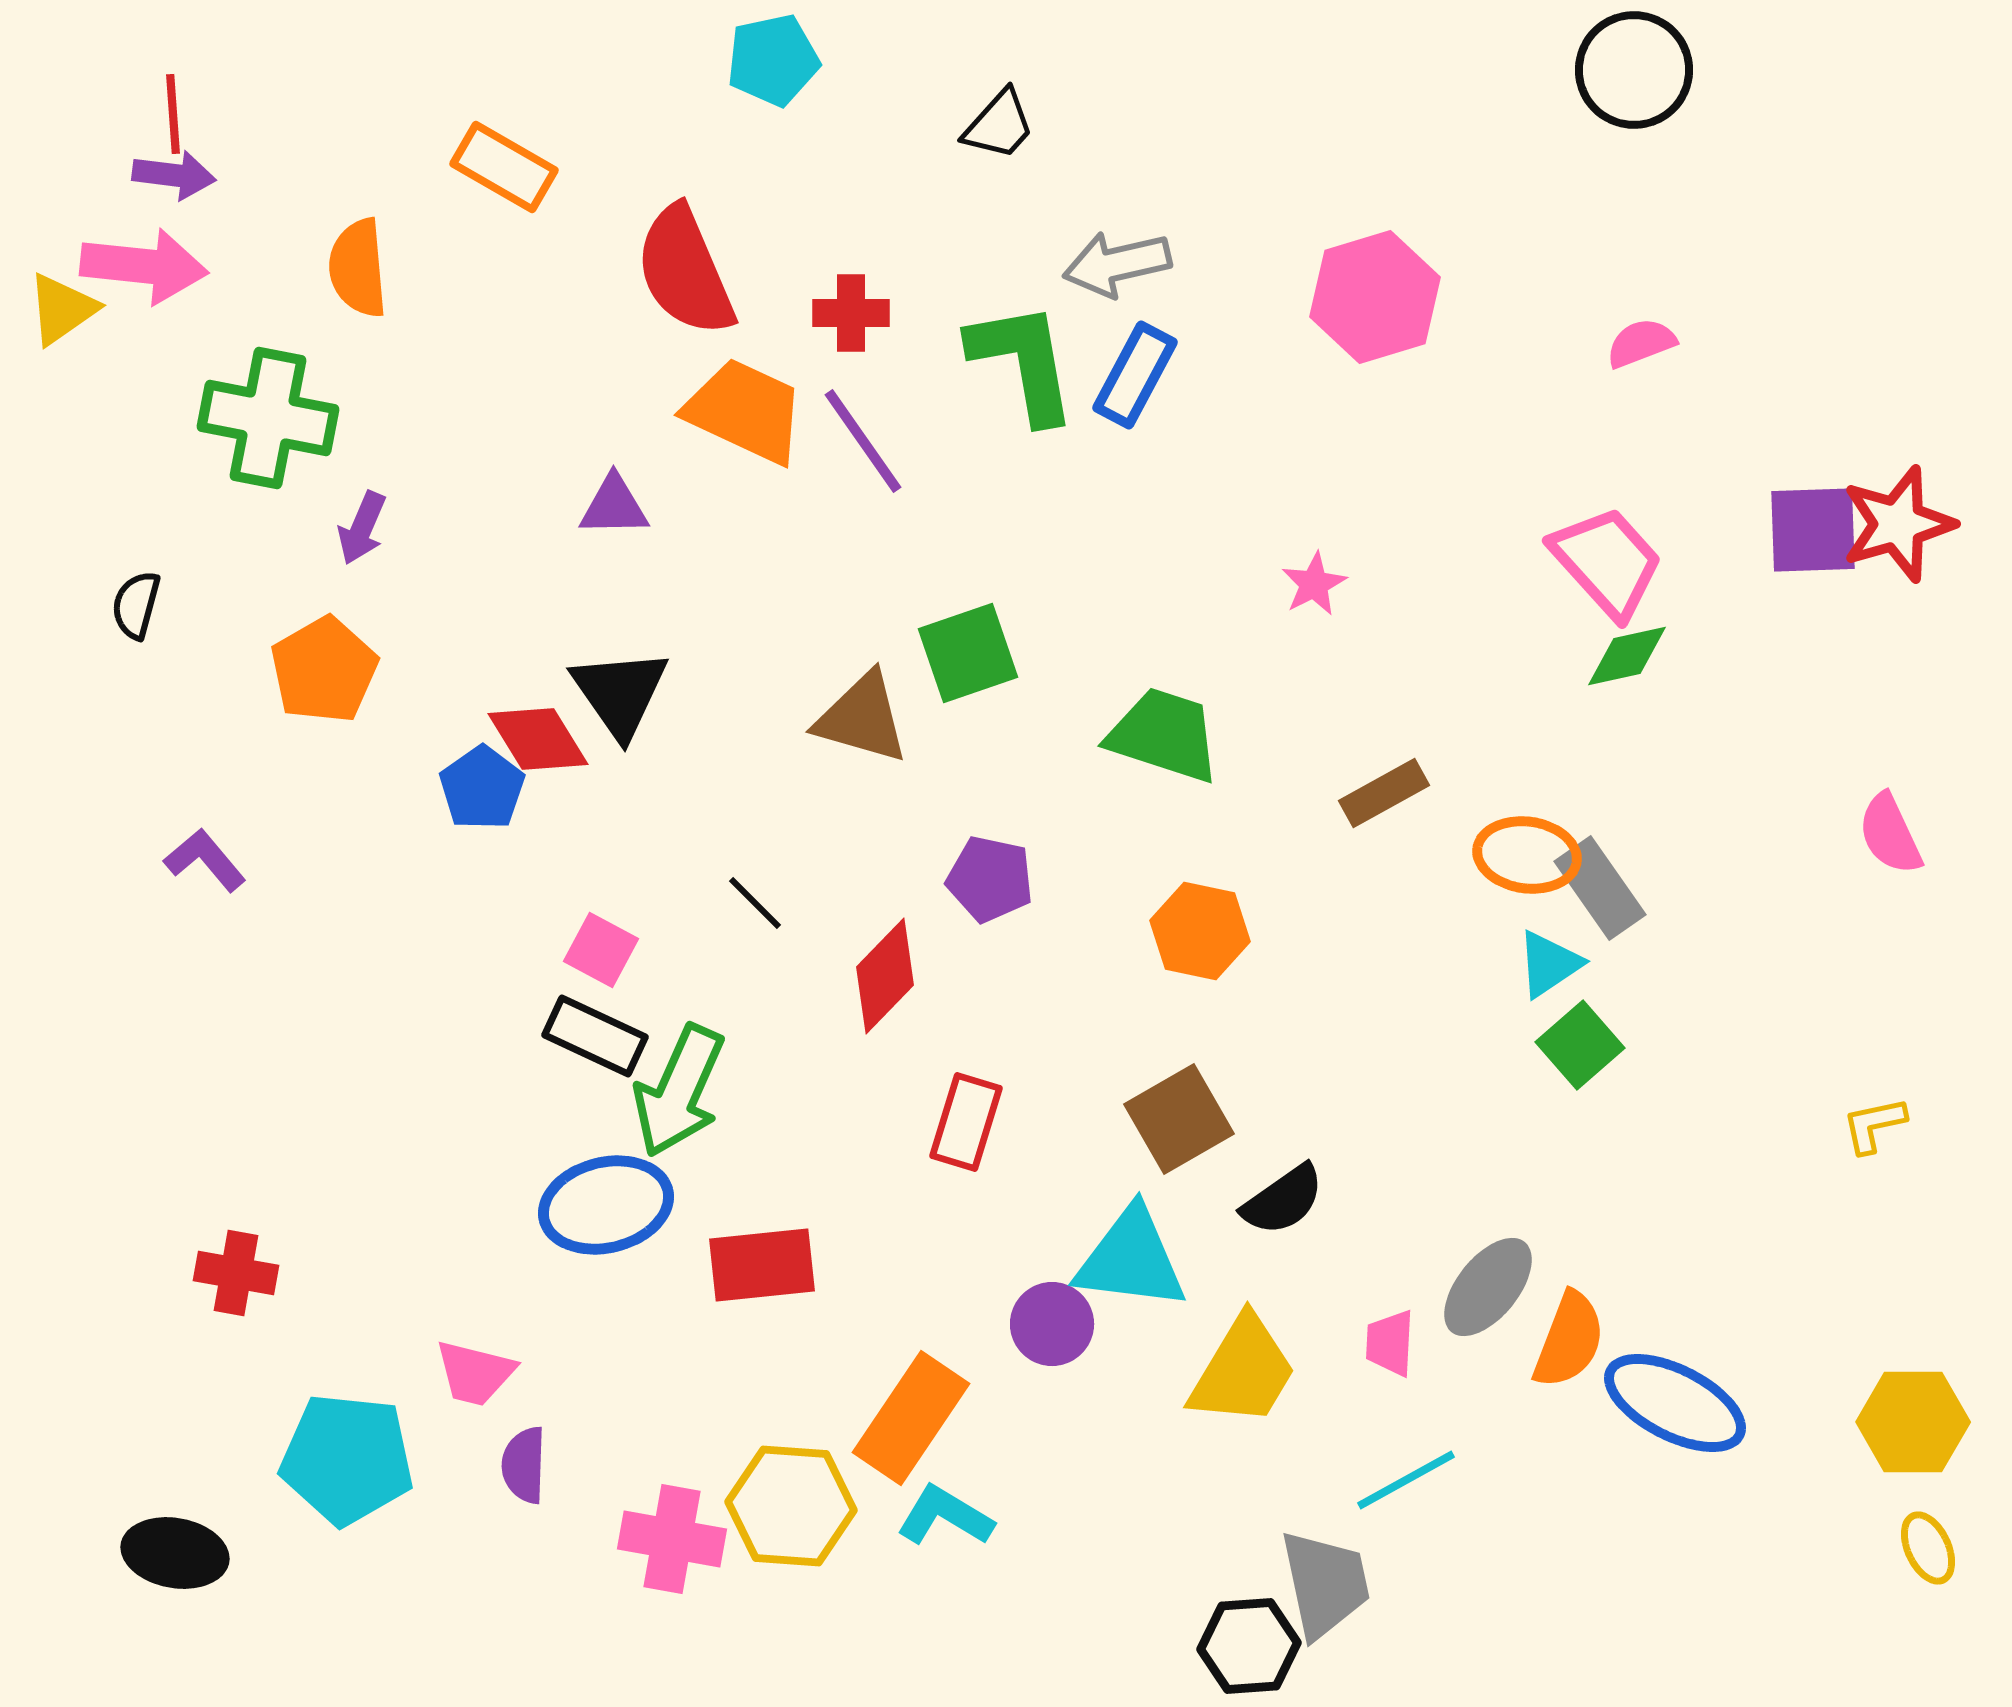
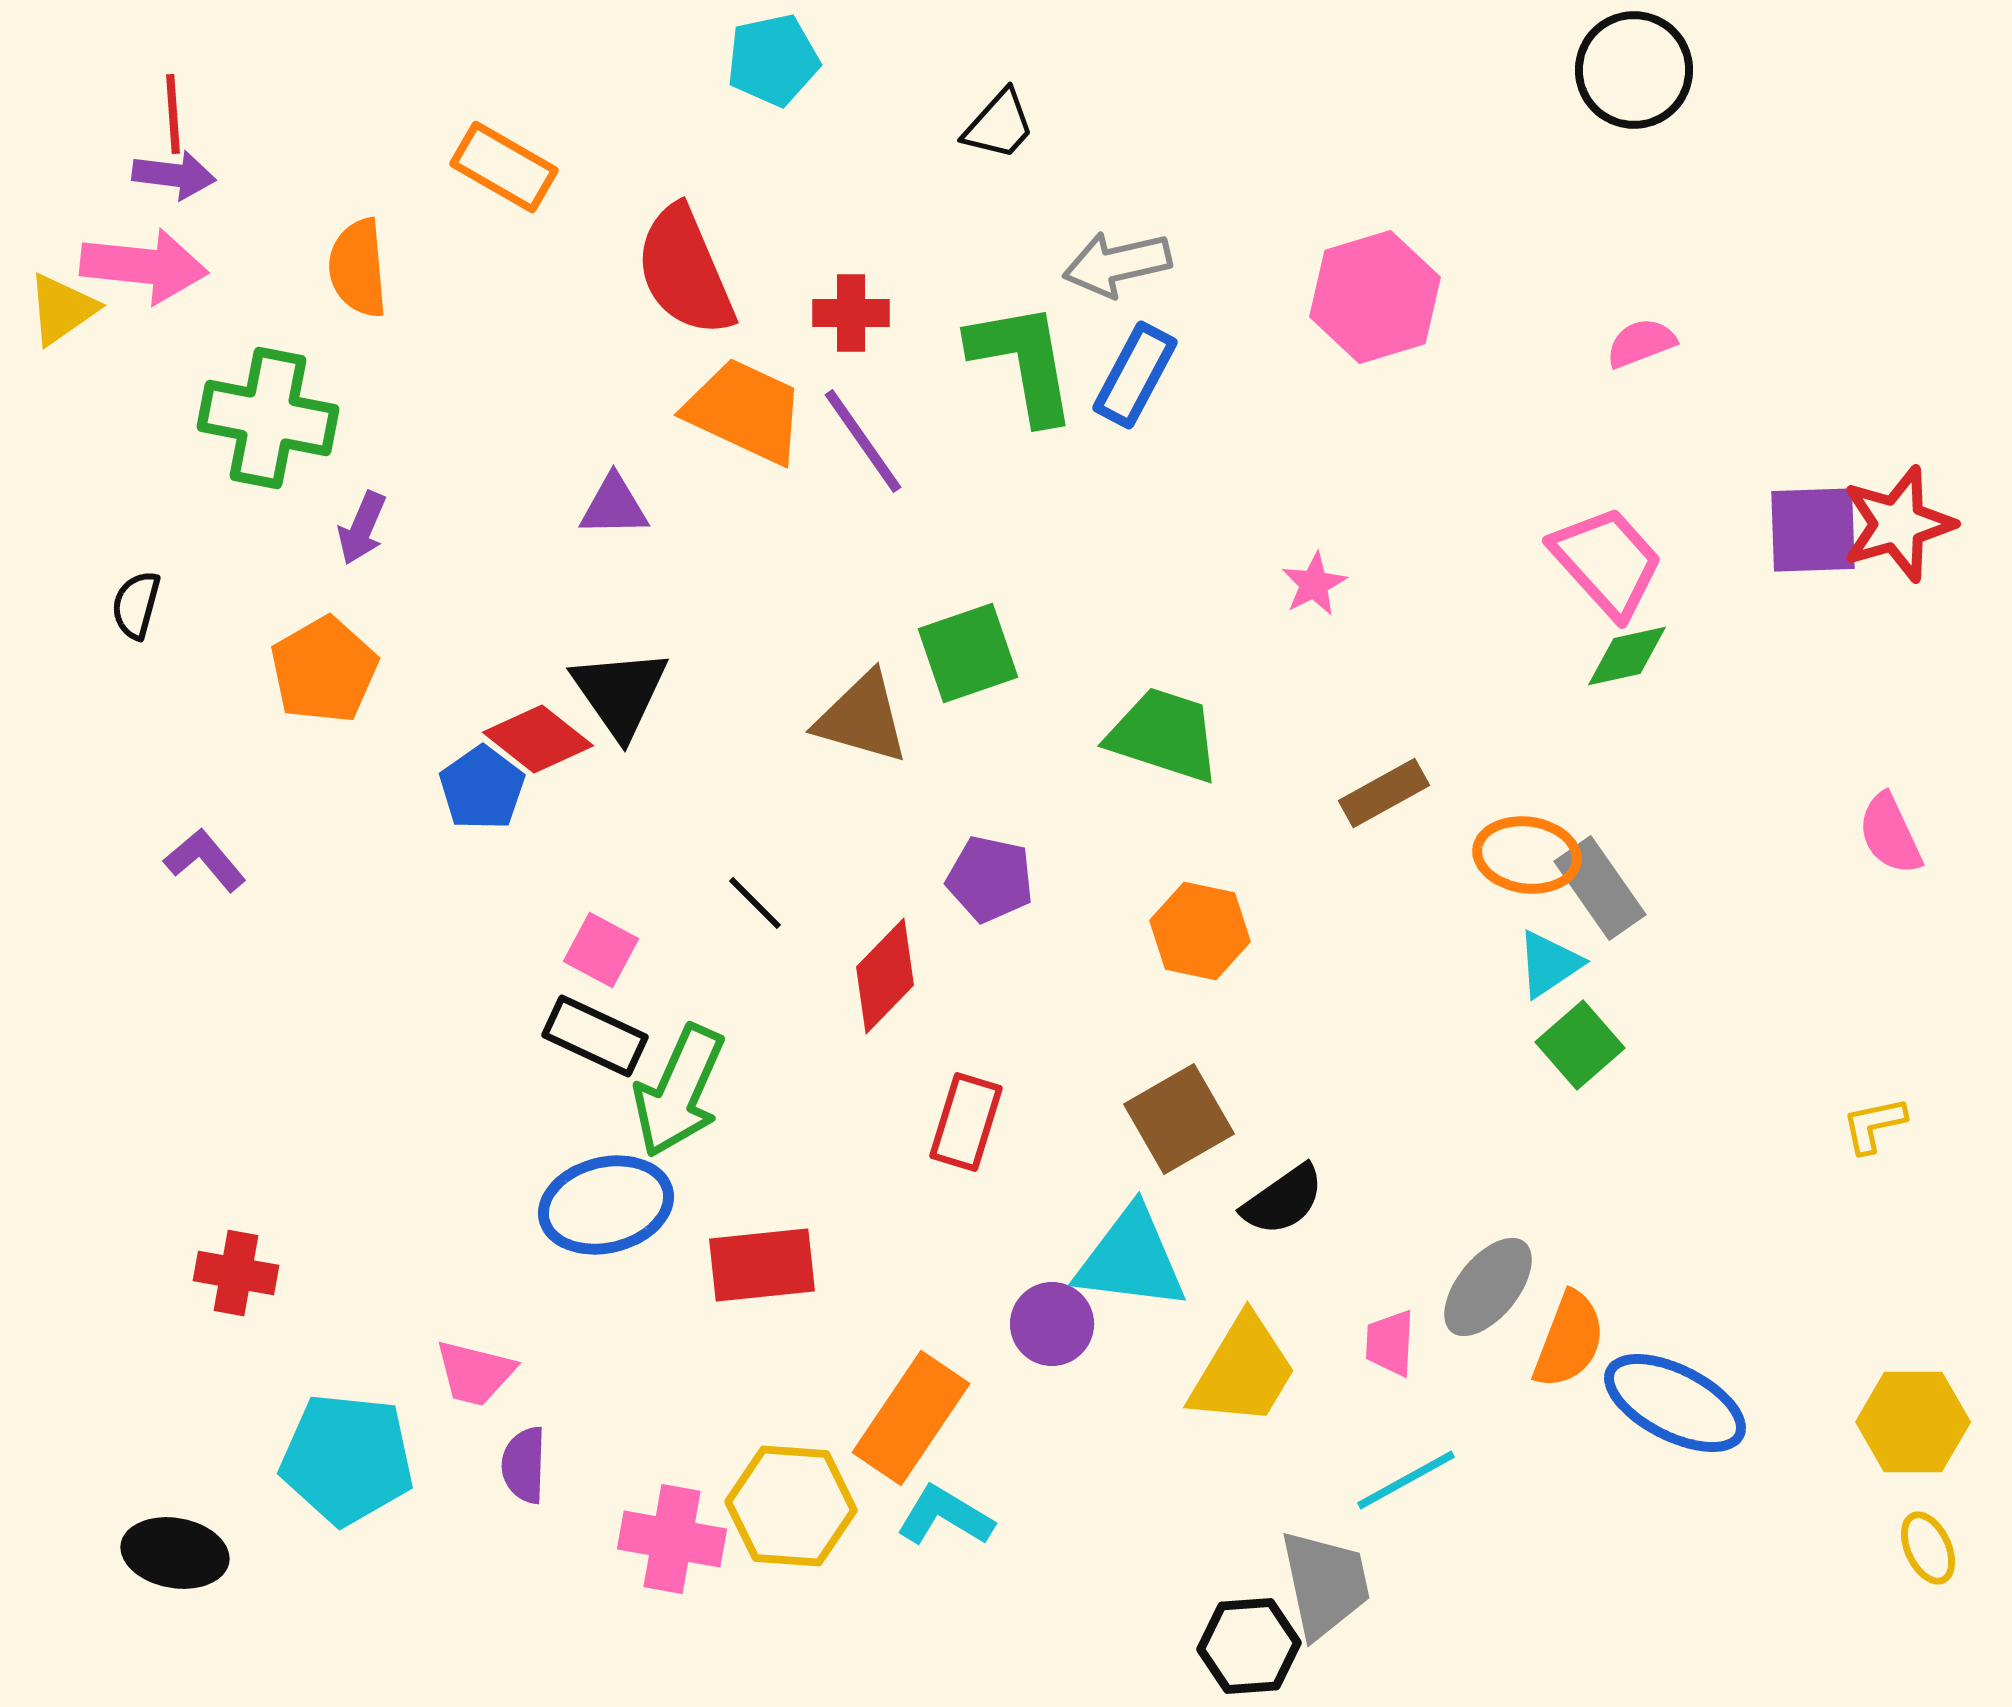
red diamond at (538, 739): rotated 20 degrees counterclockwise
